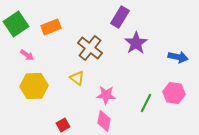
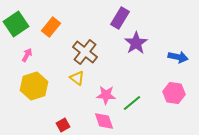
purple rectangle: moved 1 px down
orange rectangle: rotated 30 degrees counterclockwise
brown cross: moved 5 px left, 4 px down
pink arrow: rotated 96 degrees counterclockwise
yellow hexagon: rotated 16 degrees counterclockwise
green line: moved 14 px left; rotated 24 degrees clockwise
pink diamond: rotated 30 degrees counterclockwise
